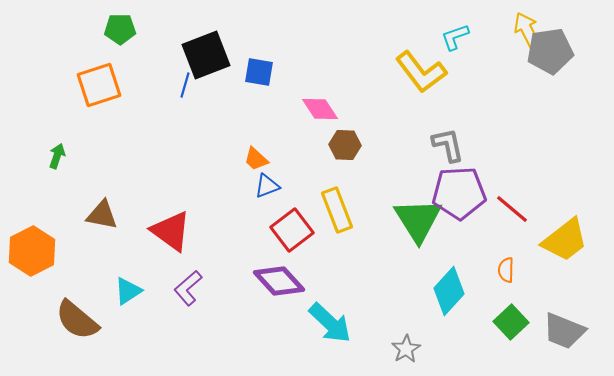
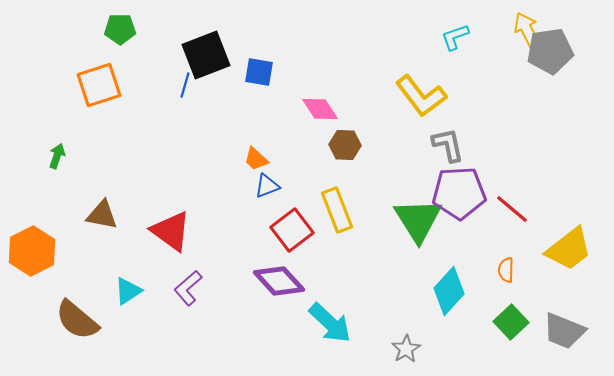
yellow L-shape: moved 24 px down
yellow trapezoid: moved 4 px right, 9 px down
